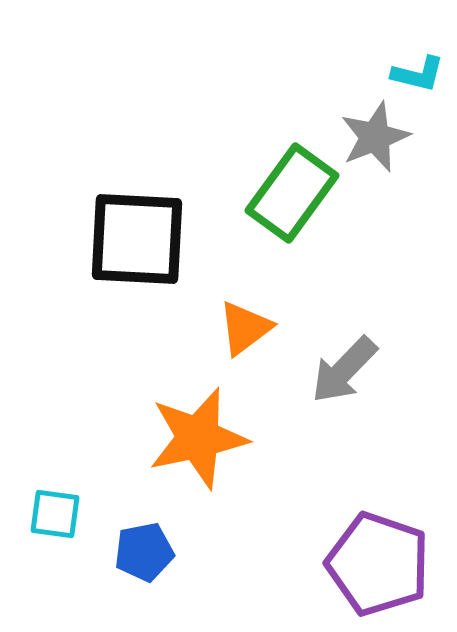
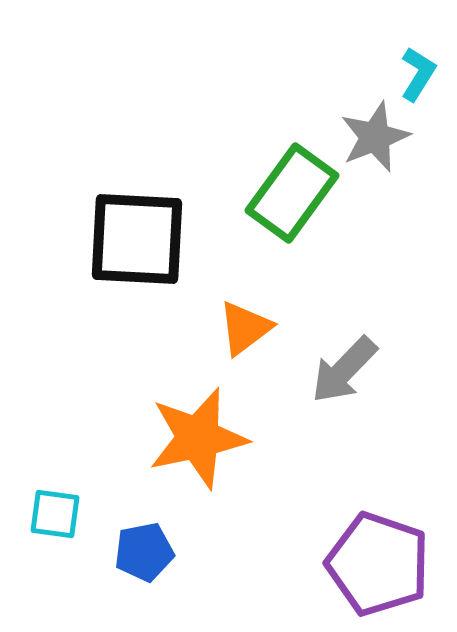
cyan L-shape: rotated 72 degrees counterclockwise
